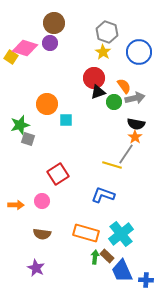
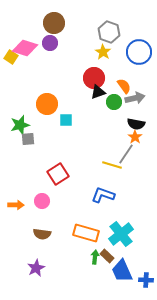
gray hexagon: moved 2 px right
gray square: rotated 24 degrees counterclockwise
purple star: rotated 18 degrees clockwise
